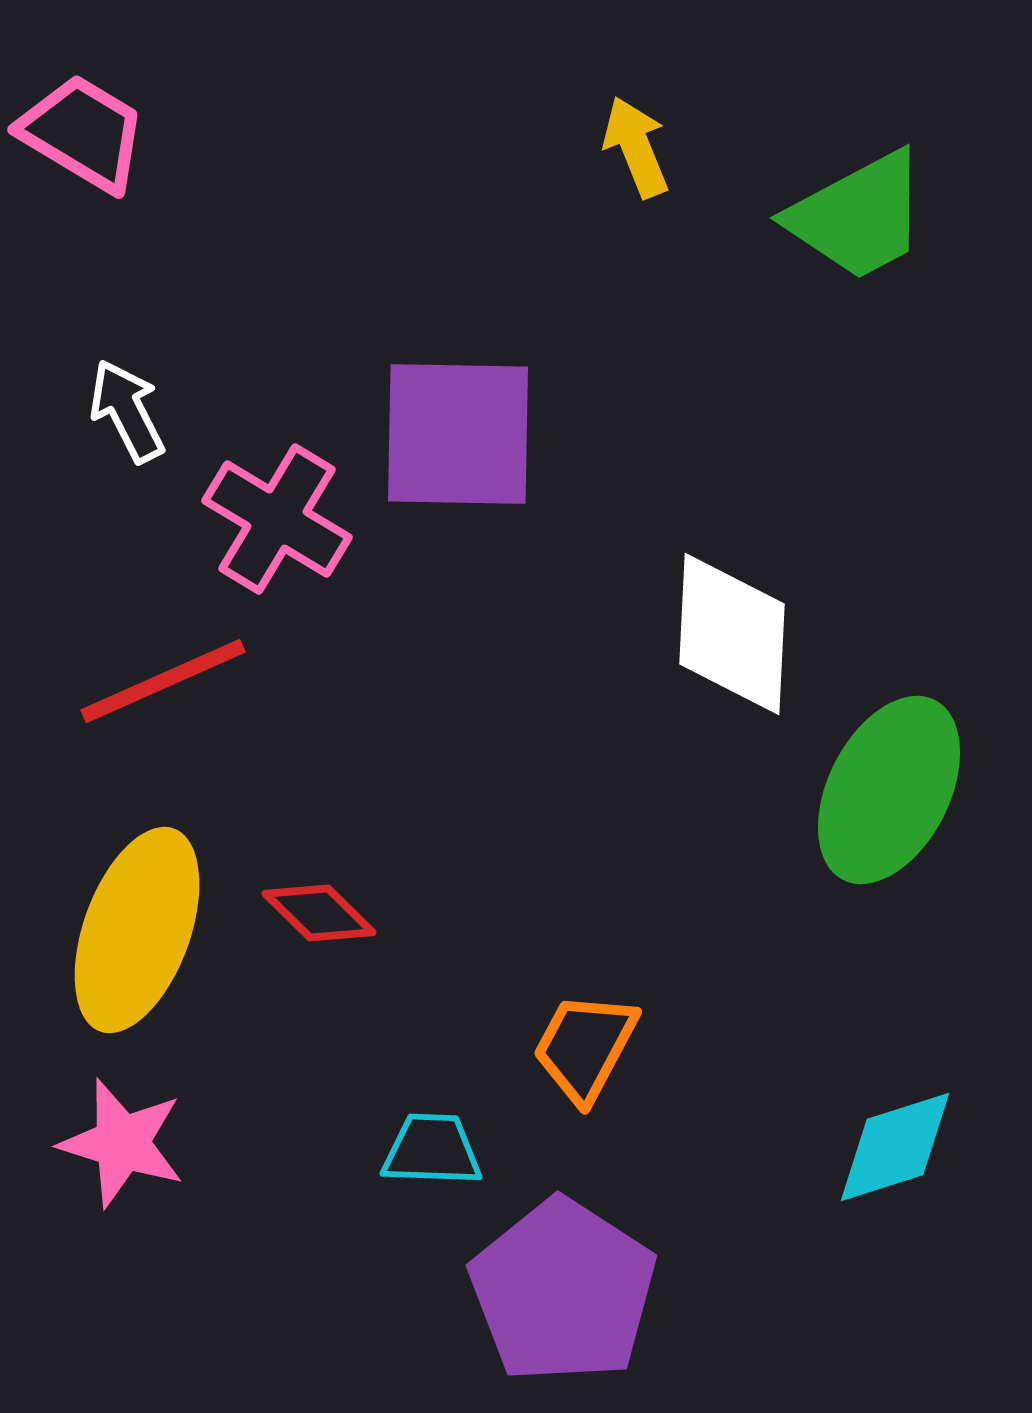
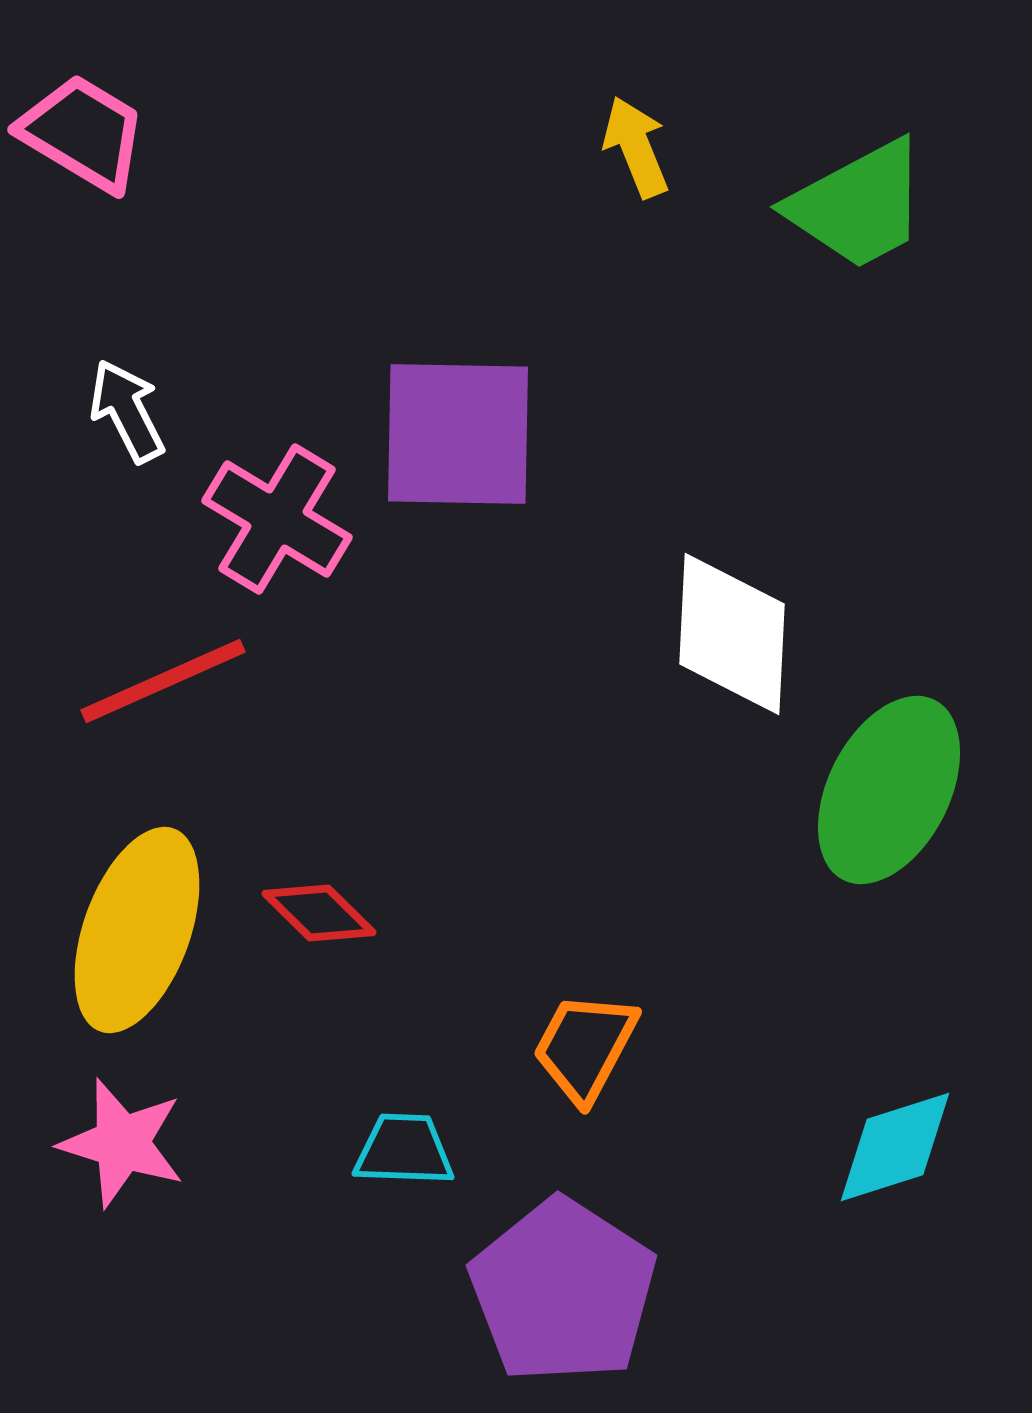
green trapezoid: moved 11 px up
cyan trapezoid: moved 28 px left
